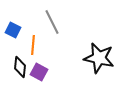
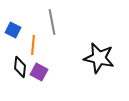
gray line: rotated 15 degrees clockwise
